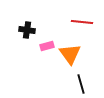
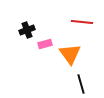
black cross: rotated 28 degrees counterclockwise
pink rectangle: moved 2 px left, 2 px up
